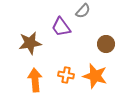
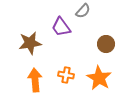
orange star: moved 4 px right, 2 px down; rotated 15 degrees clockwise
